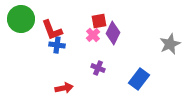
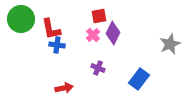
red square: moved 5 px up
red L-shape: moved 1 px left, 1 px up; rotated 10 degrees clockwise
